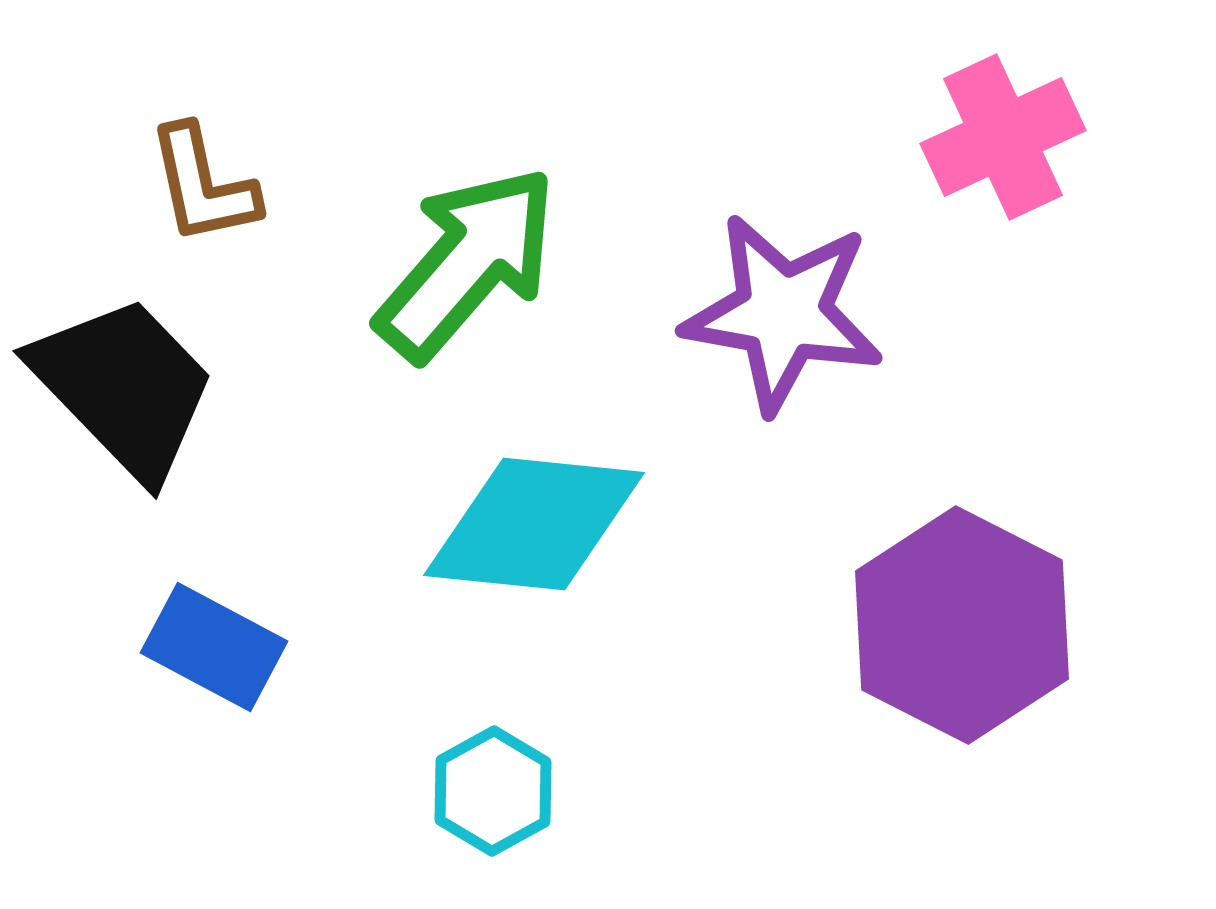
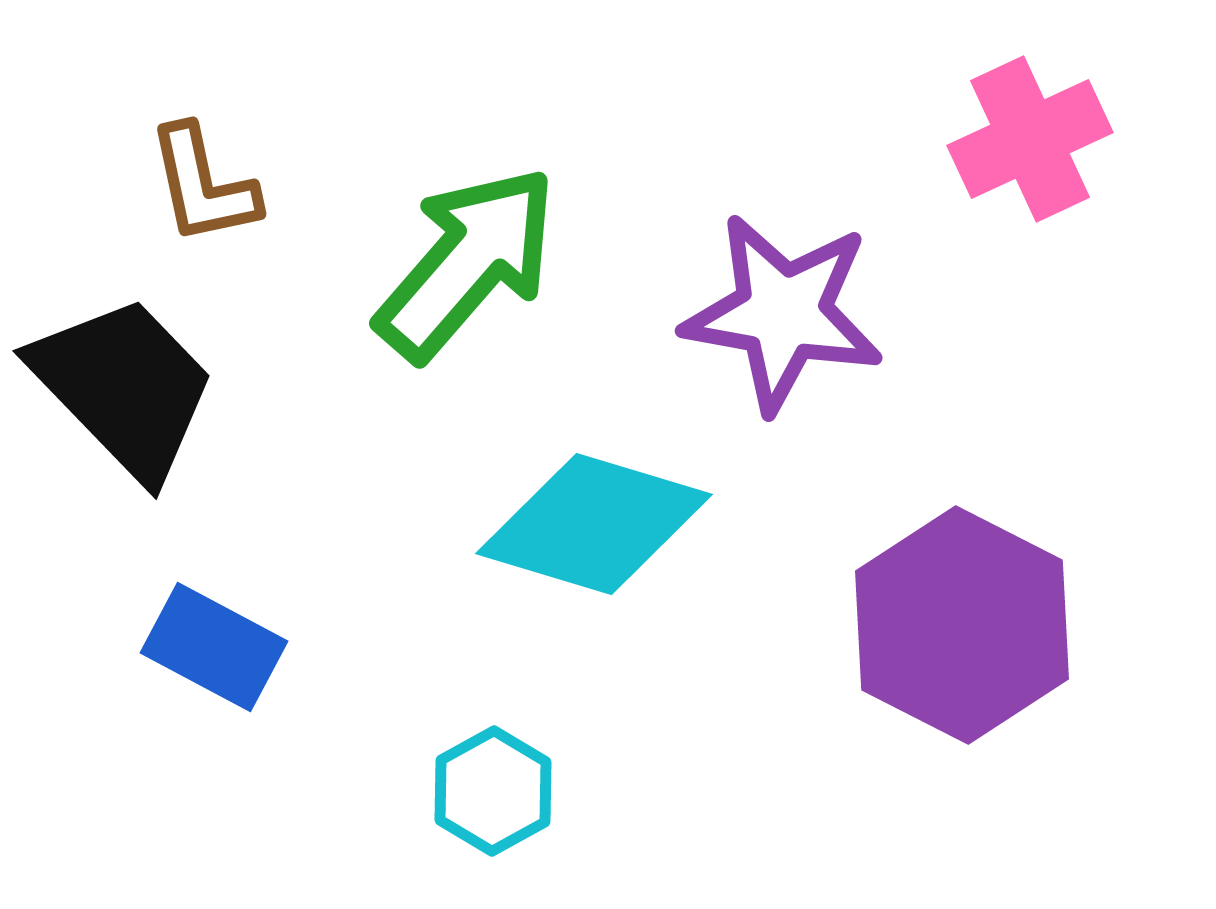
pink cross: moved 27 px right, 2 px down
cyan diamond: moved 60 px right; rotated 11 degrees clockwise
